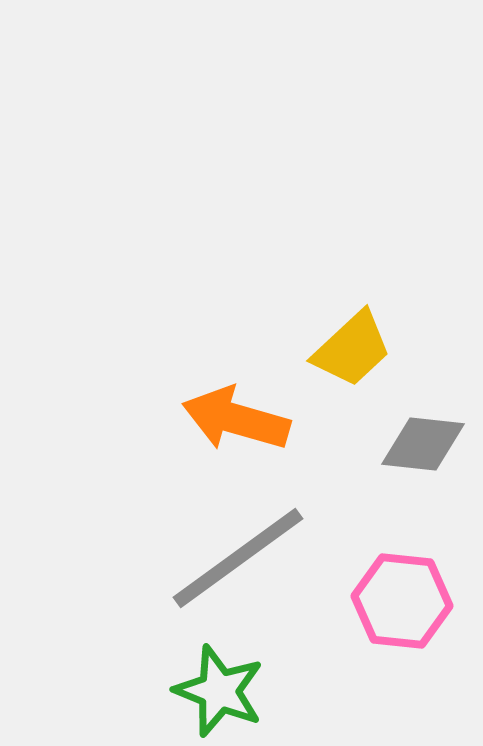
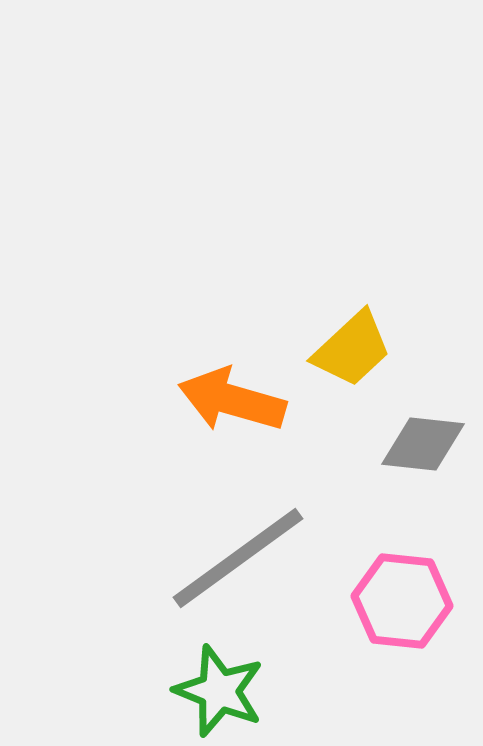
orange arrow: moved 4 px left, 19 px up
